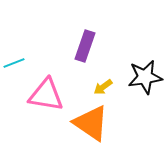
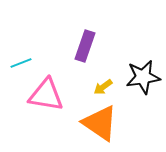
cyan line: moved 7 px right
black star: moved 2 px left
orange triangle: moved 9 px right
